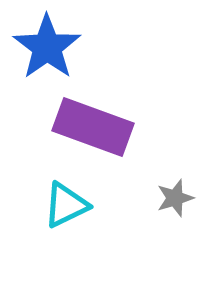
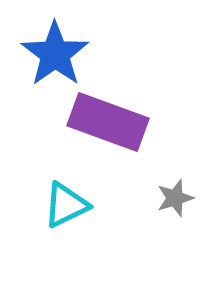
blue star: moved 8 px right, 7 px down
purple rectangle: moved 15 px right, 5 px up
